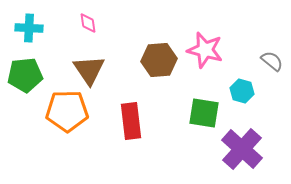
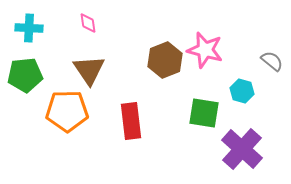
brown hexagon: moved 6 px right; rotated 16 degrees counterclockwise
